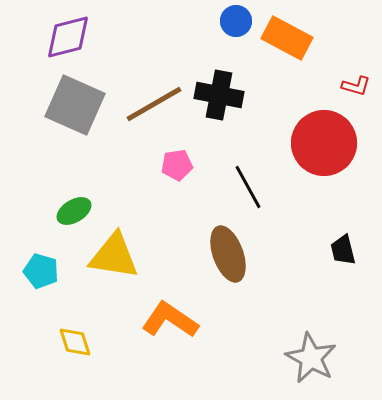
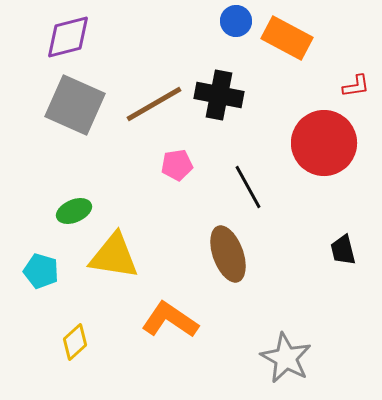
red L-shape: rotated 24 degrees counterclockwise
green ellipse: rotated 8 degrees clockwise
yellow diamond: rotated 66 degrees clockwise
gray star: moved 25 px left
